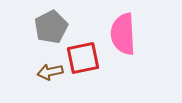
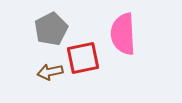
gray pentagon: moved 2 px down
